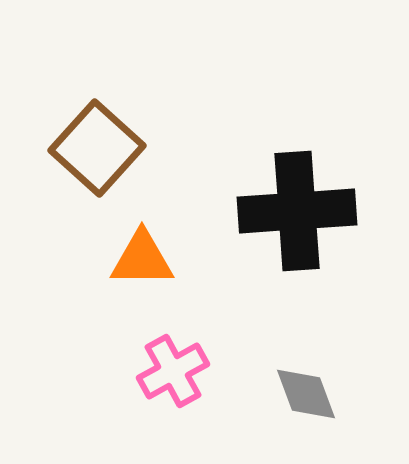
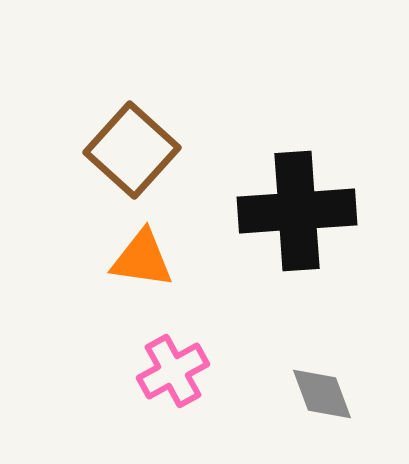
brown square: moved 35 px right, 2 px down
orange triangle: rotated 8 degrees clockwise
gray diamond: moved 16 px right
